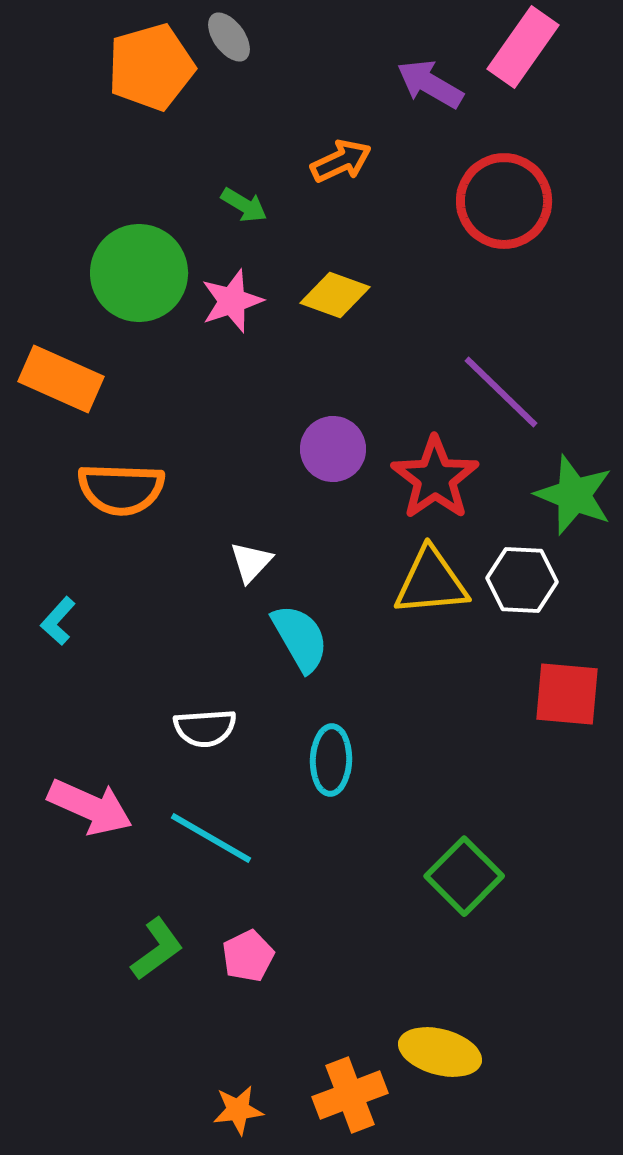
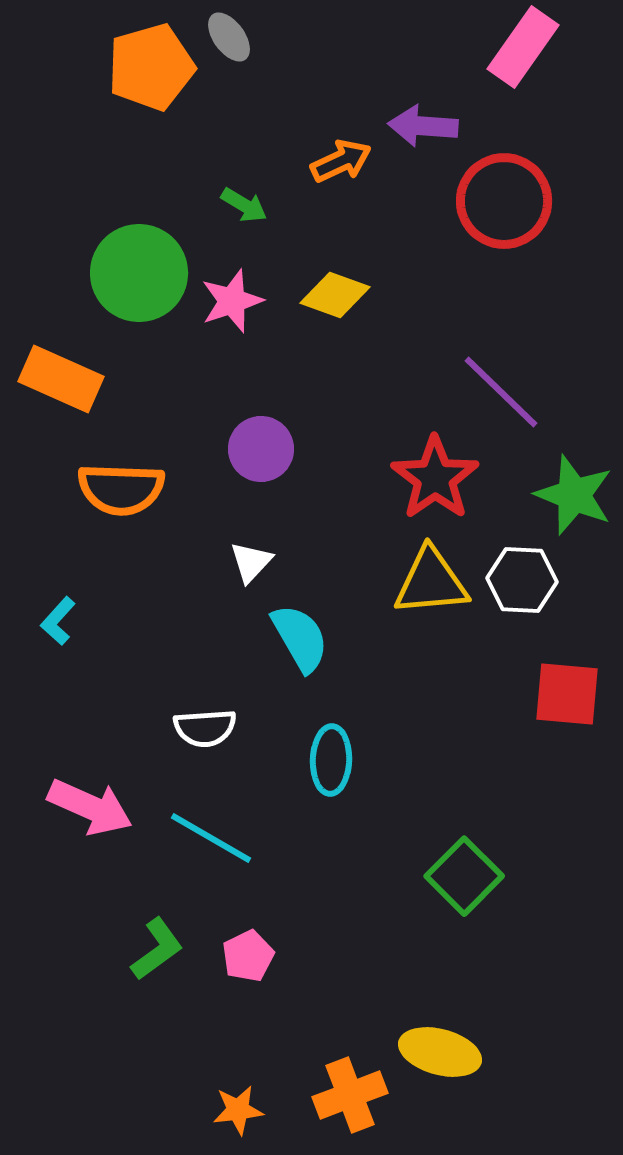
purple arrow: moved 7 px left, 42 px down; rotated 26 degrees counterclockwise
purple circle: moved 72 px left
